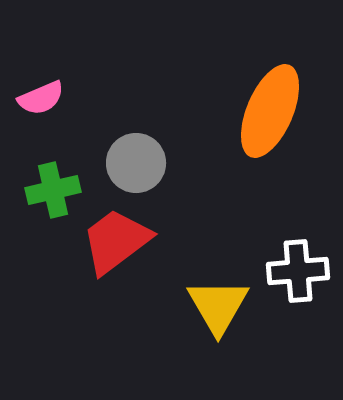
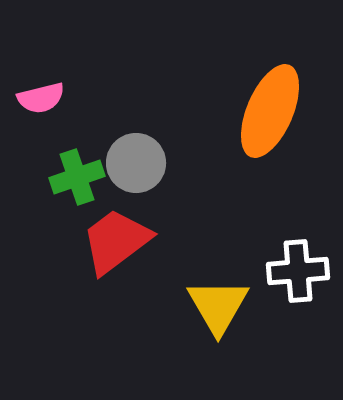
pink semicircle: rotated 9 degrees clockwise
green cross: moved 24 px right, 13 px up; rotated 6 degrees counterclockwise
